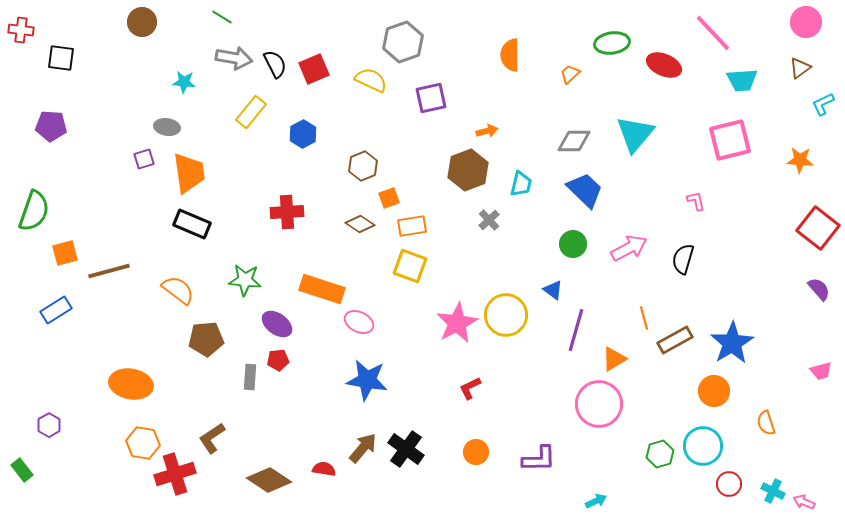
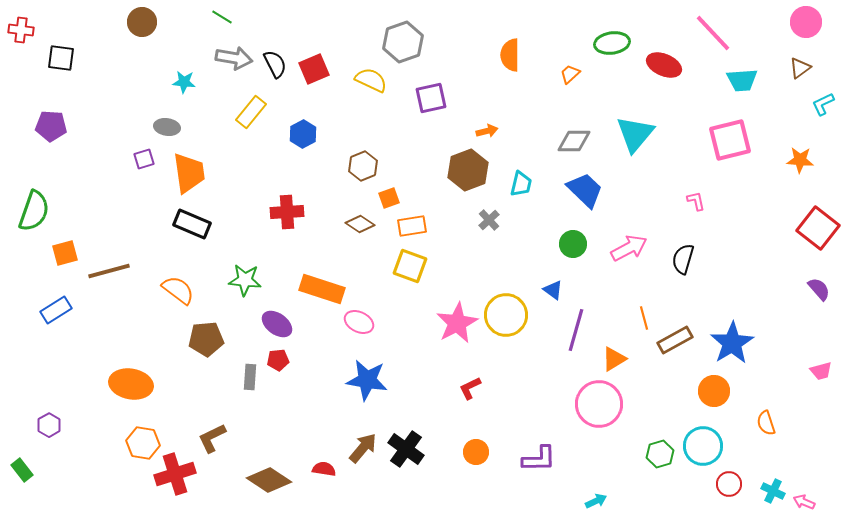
brown L-shape at (212, 438): rotated 8 degrees clockwise
